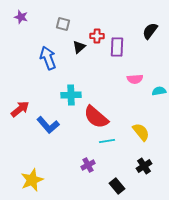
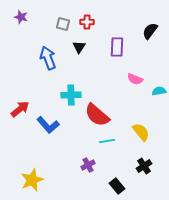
red cross: moved 10 px left, 14 px up
black triangle: rotated 16 degrees counterclockwise
pink semicircle: rotated 28 degrees clockwise
red semicircle: moved 1 px right, 2 px up
